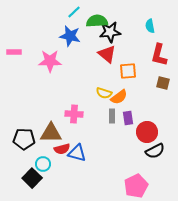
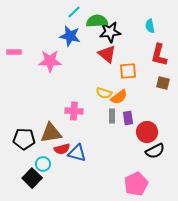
pink cross: moved 3 px up
brown triangle: rotated 10 degrees counterclockwise
pink pentagon: moved 2 px up
